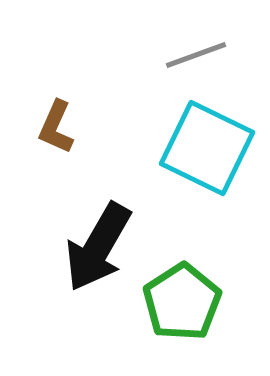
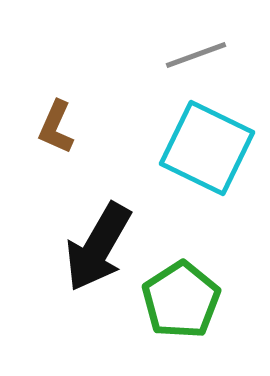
green pentagon: moved 1 px left, 2 px up
